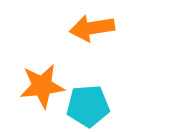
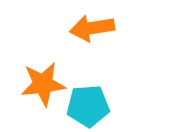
orange star: moved 1 px right, 2 px up
